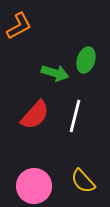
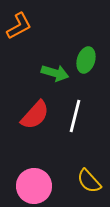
yellow semicircle: moved 6 px right
